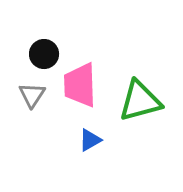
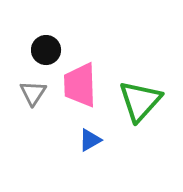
black circle: moved 2 px right, 4 px up
gray triangle: moved 1 px right, 2 px up
green triangle: rotated 33 degrees counterclockwise
